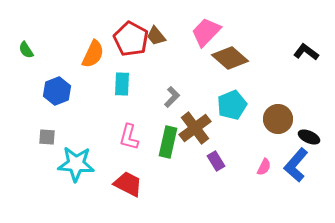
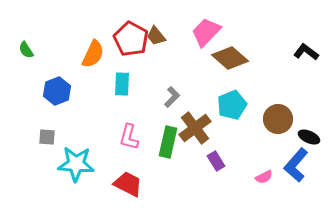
pink semicircle: moved 10 px down; rotated 36 degrees clockwise
